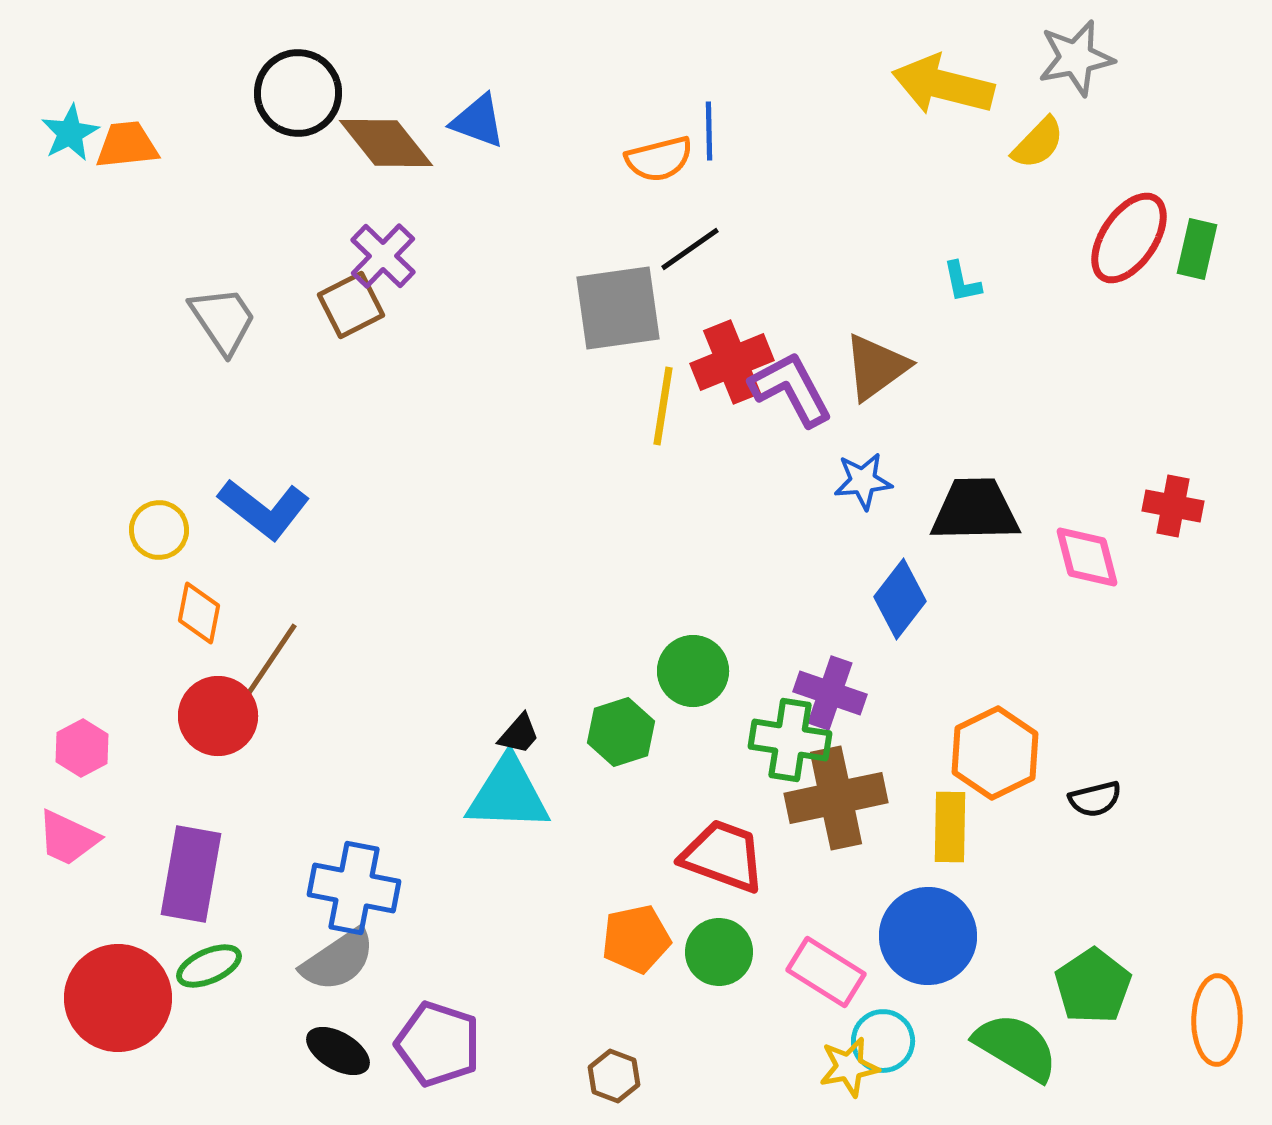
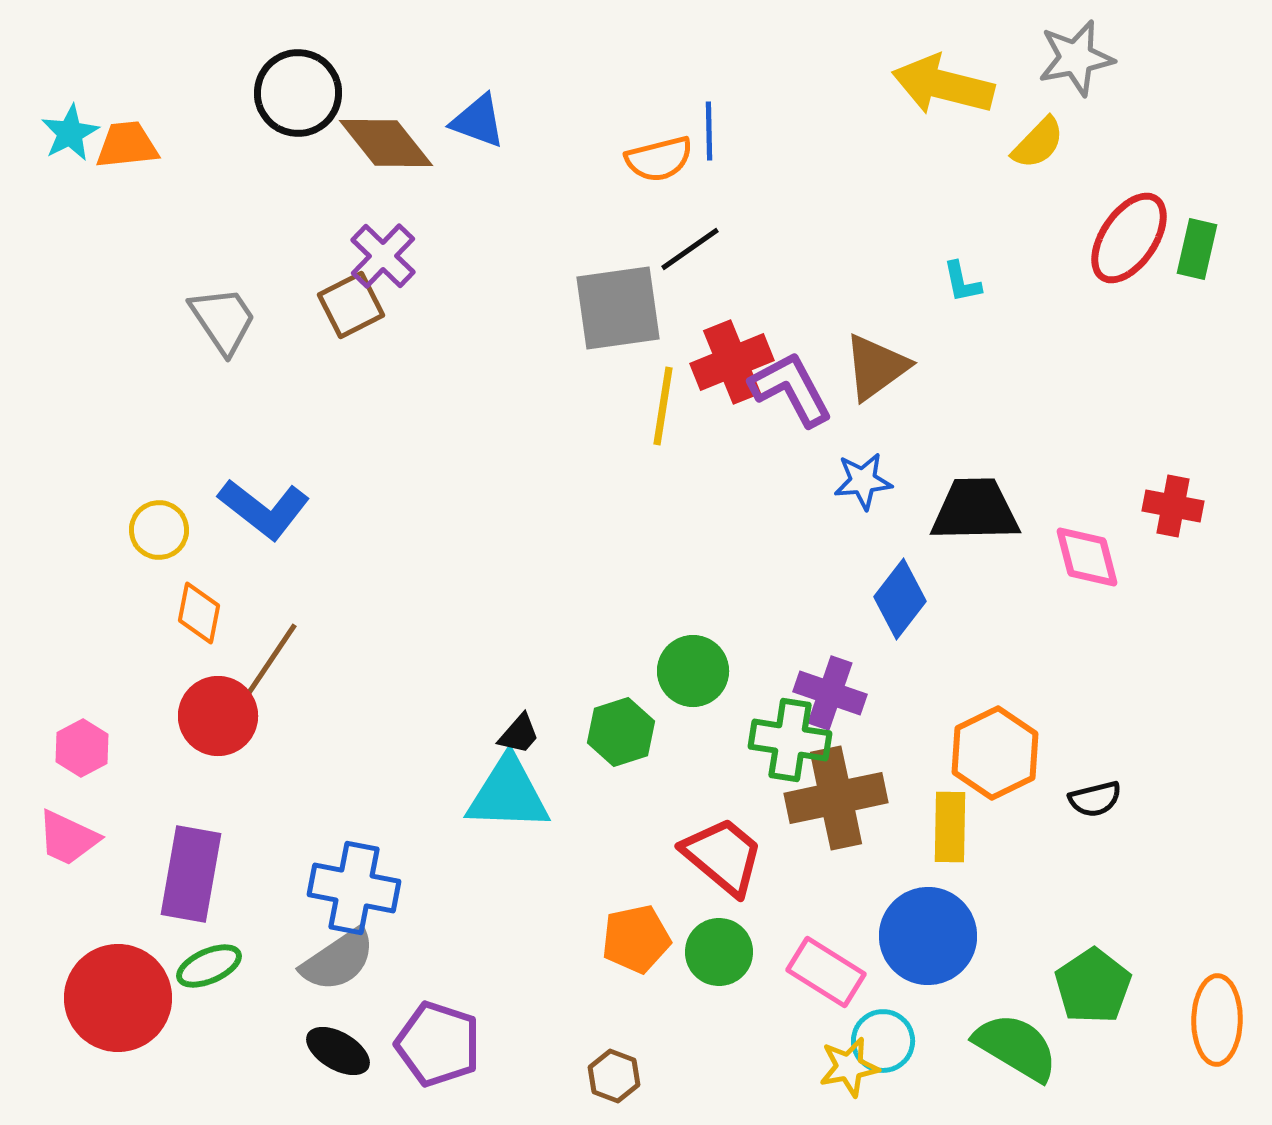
red trapezoid at (723, 856): rotated 20 degrees clockwise
